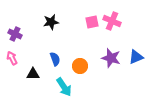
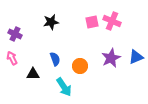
purple star: rotated 30 degrees clockwise
